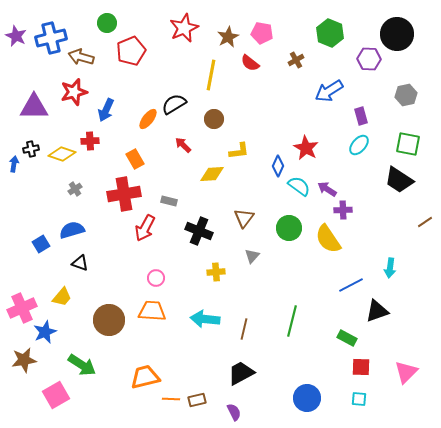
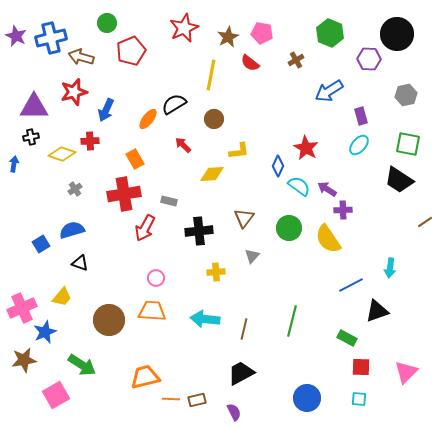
black cross at (31, 149): moved 12 px up
black cross at (199, 231): rotated 28 degrees counterclockwise
